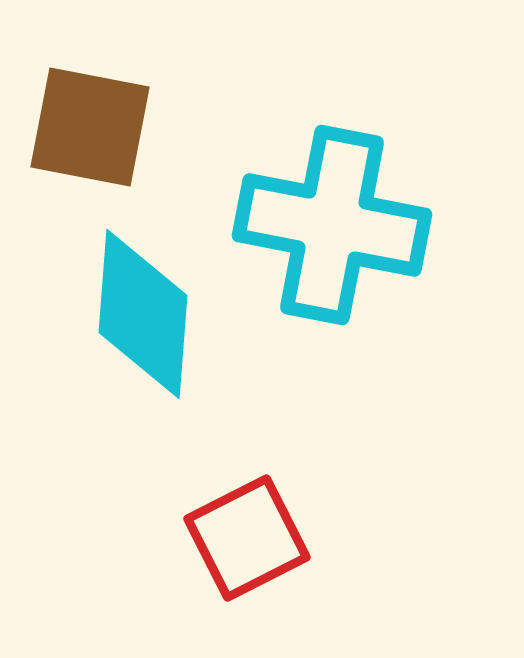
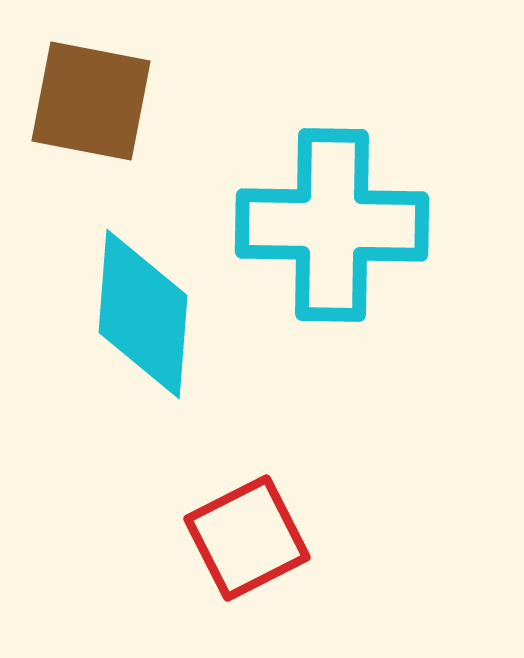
brown square: moved 1 px right, 26 px up
cyan cross: rotated 10 degrees counterclockwise
